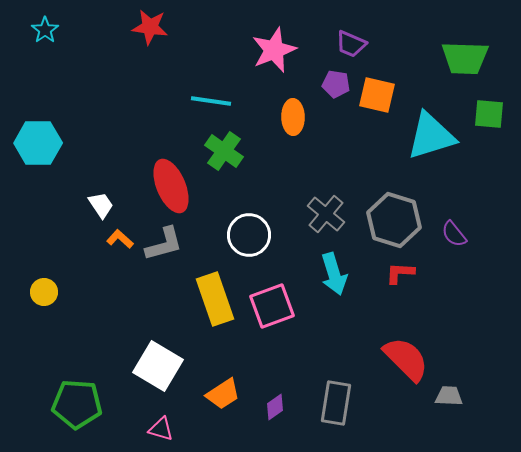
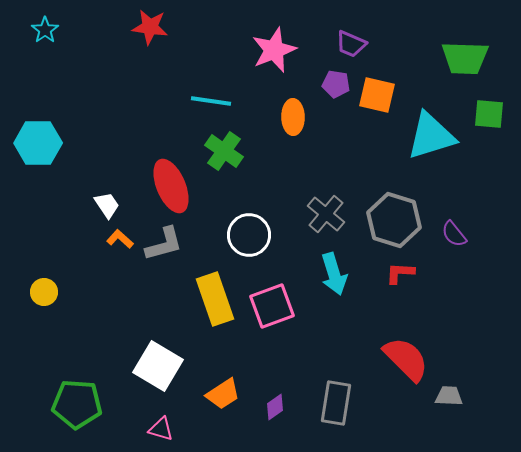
white trapezoid: moved 6 px right
